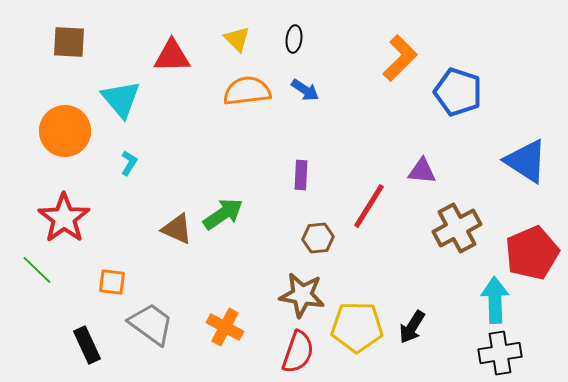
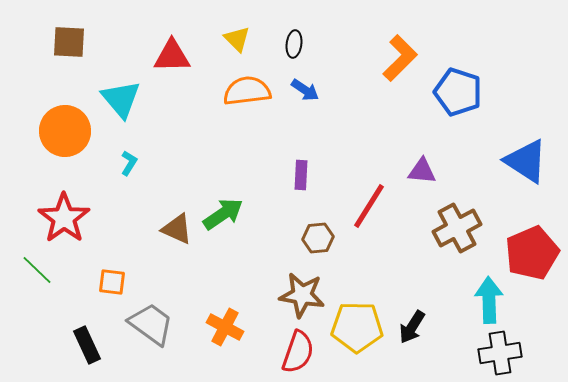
black ellipse: moved 5 px down
cyan arrow: moved 6 px left
